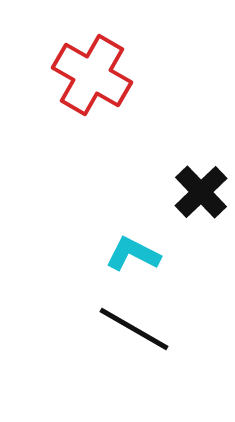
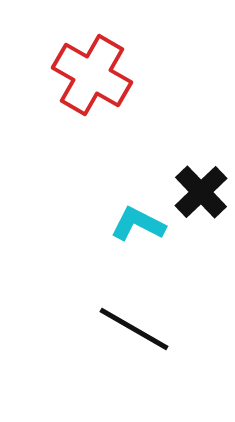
cyan L-shape: moved 5 px right, 30 px up
